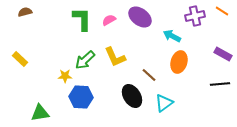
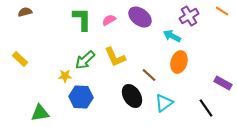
purple cross: moved 6 px left; rotated 18 degrees counterclockwise
purple rectangle: moved 29 px down
black line: moved 14 px left, 24 px down; rotated 60 degrees clockwise
